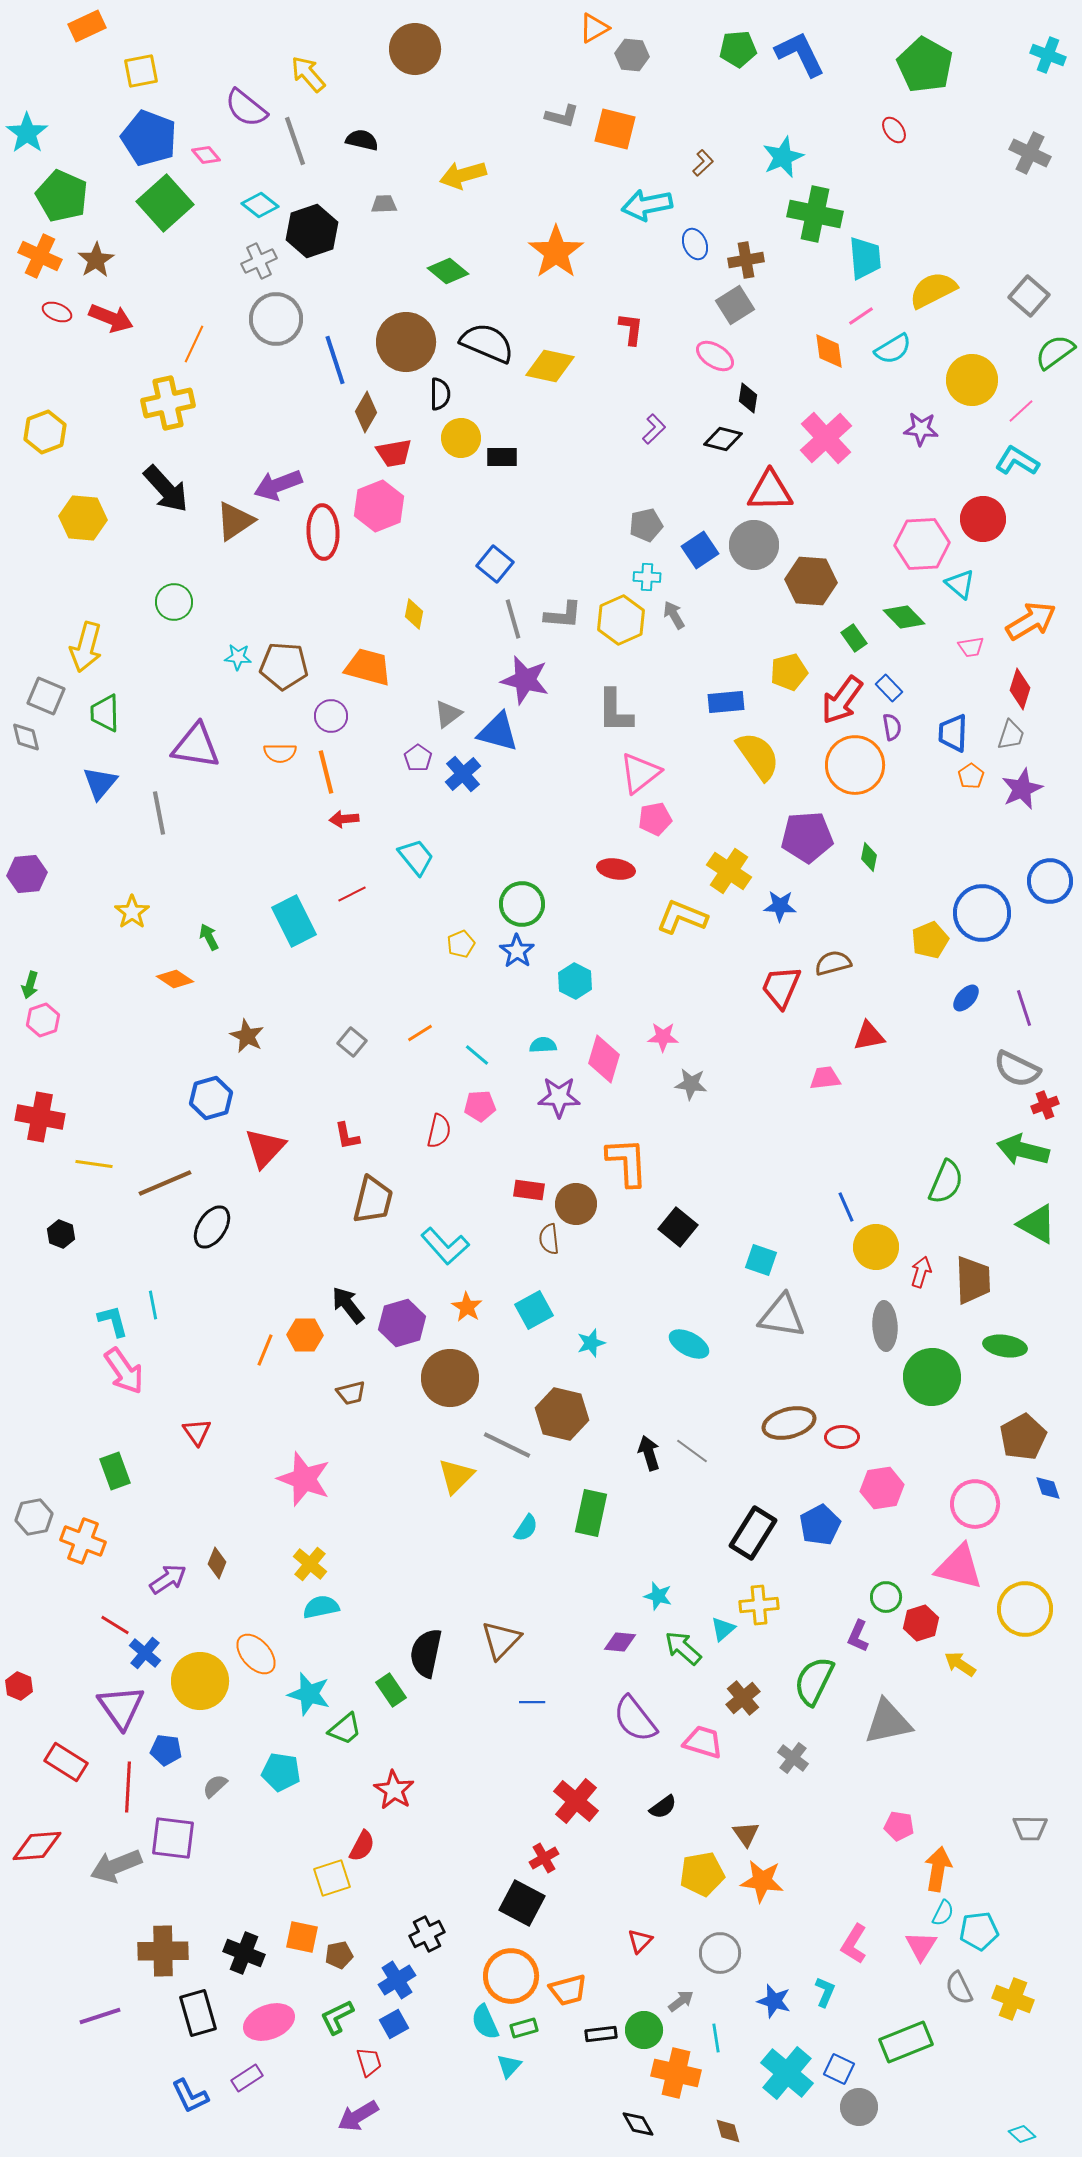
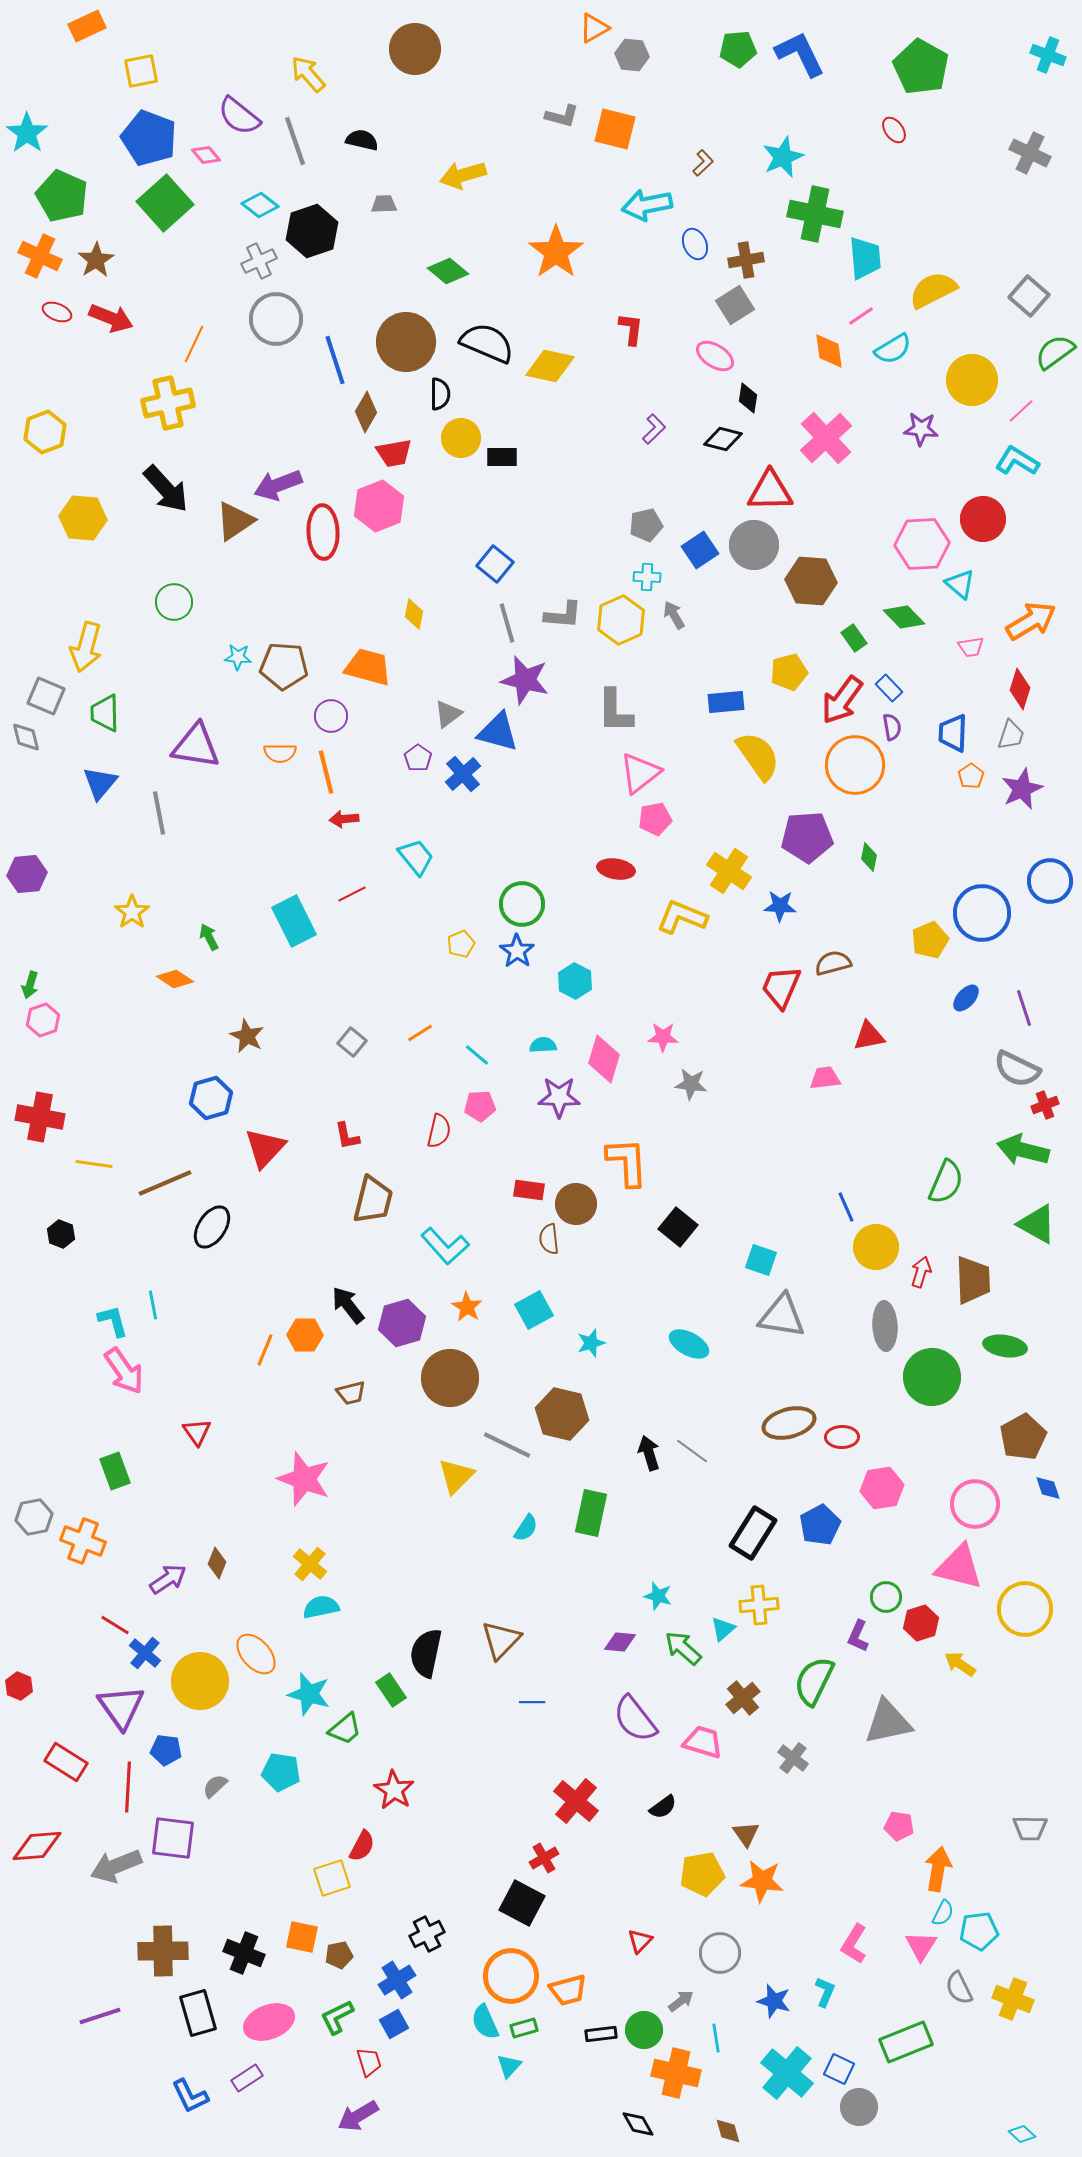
green pentagon at (925, 65): moved 4 px left, 2 px down
purple semicircle at (246, 108): moved 7 px left, 8 px down
gray line at (513, 619): moved 6 px left, 4 px down
